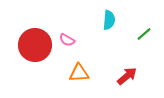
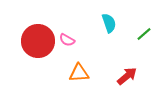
cyan semicircle: moved 3 px down; rotated 24 degrees counterclockwise
red circle: moved 3 px right, 4 px up
